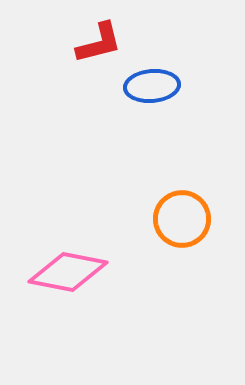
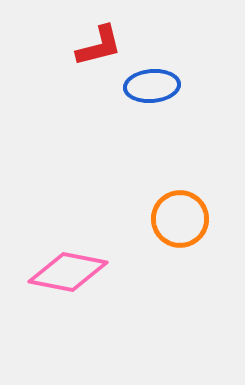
red L-shape: moved 3 px down
orange circle: moved 2 px left
